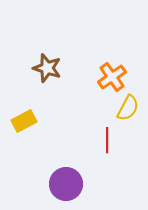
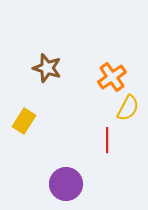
yellow rectangle: rotated 30 degrees counterclockwise
